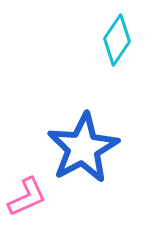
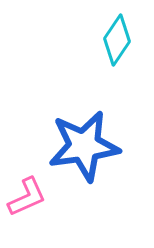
blue star: moved 1 px right, 2 px up; rotated 20 degrees clockwise
